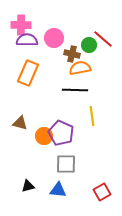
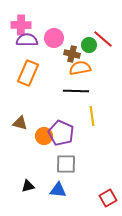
black line: moved 1 px right, 1 px down
red square: moved 6 px right, 6 px down
